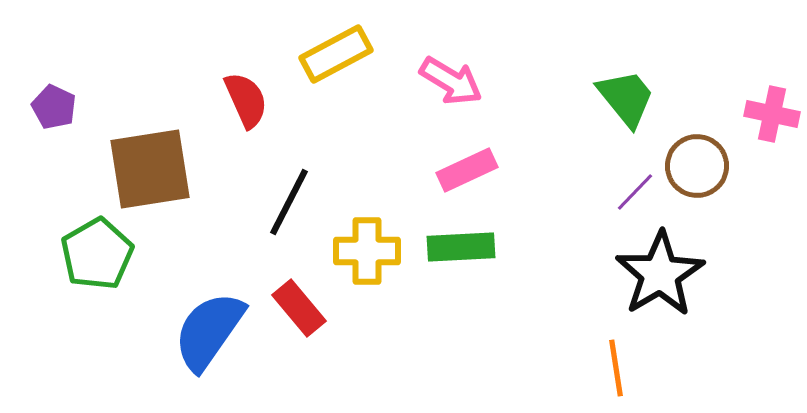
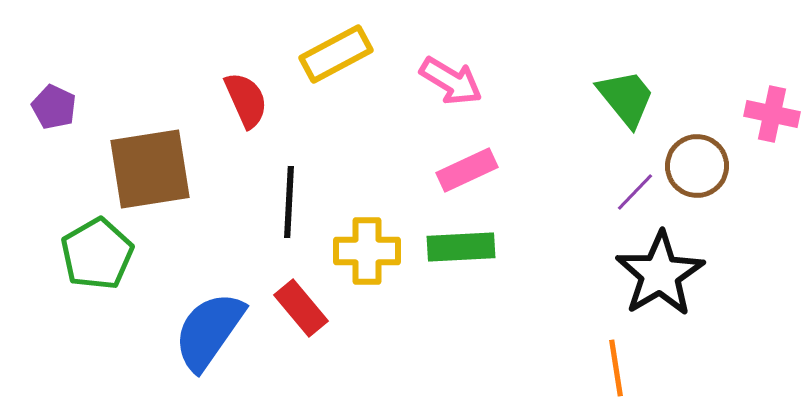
black line: rotated 24 degrees counterclockwise
red rectangle: moved 2 px right
